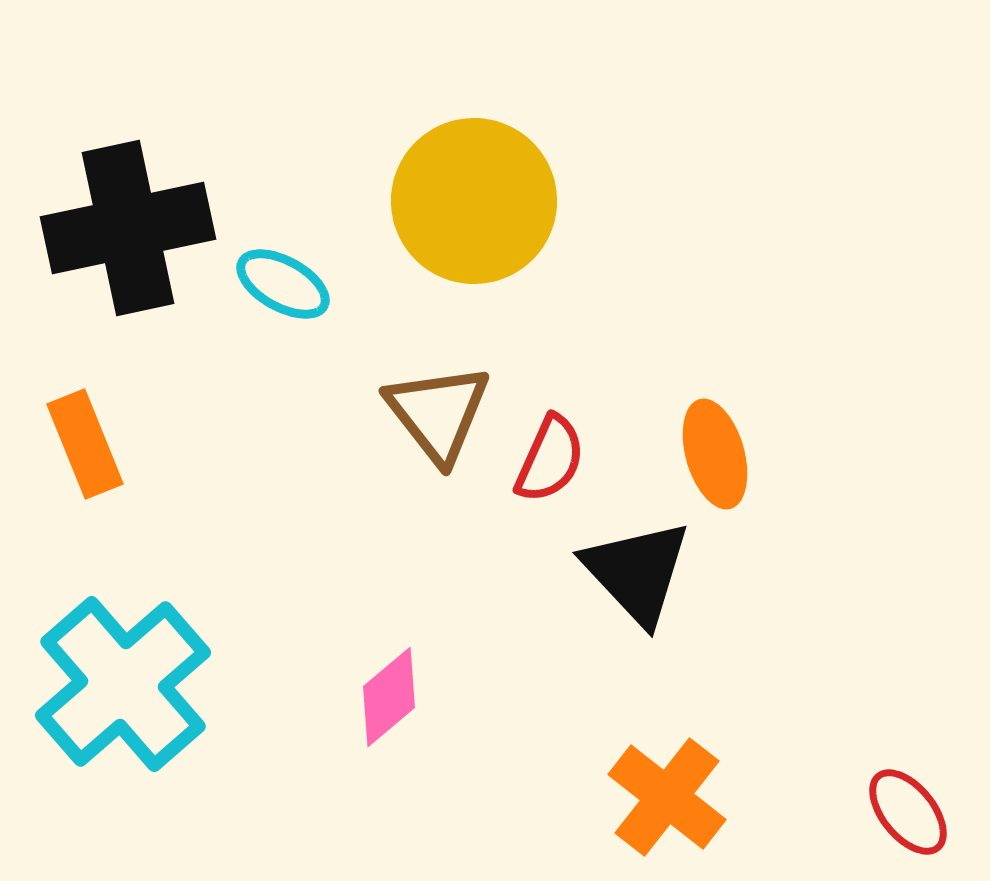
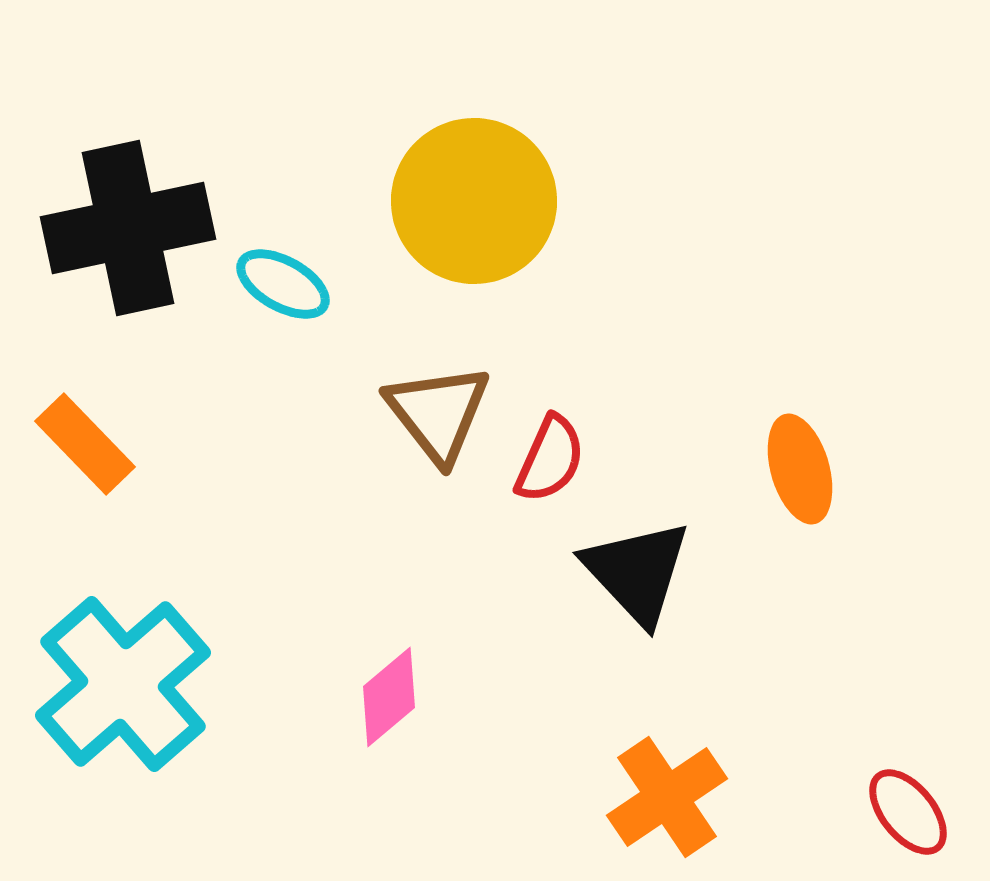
orange rectangle: rotated 22 degrees counterclockwise
orange ellipse: moved 85 px right, 15 px down
orange cross: rotated 18 degrees clockwise
